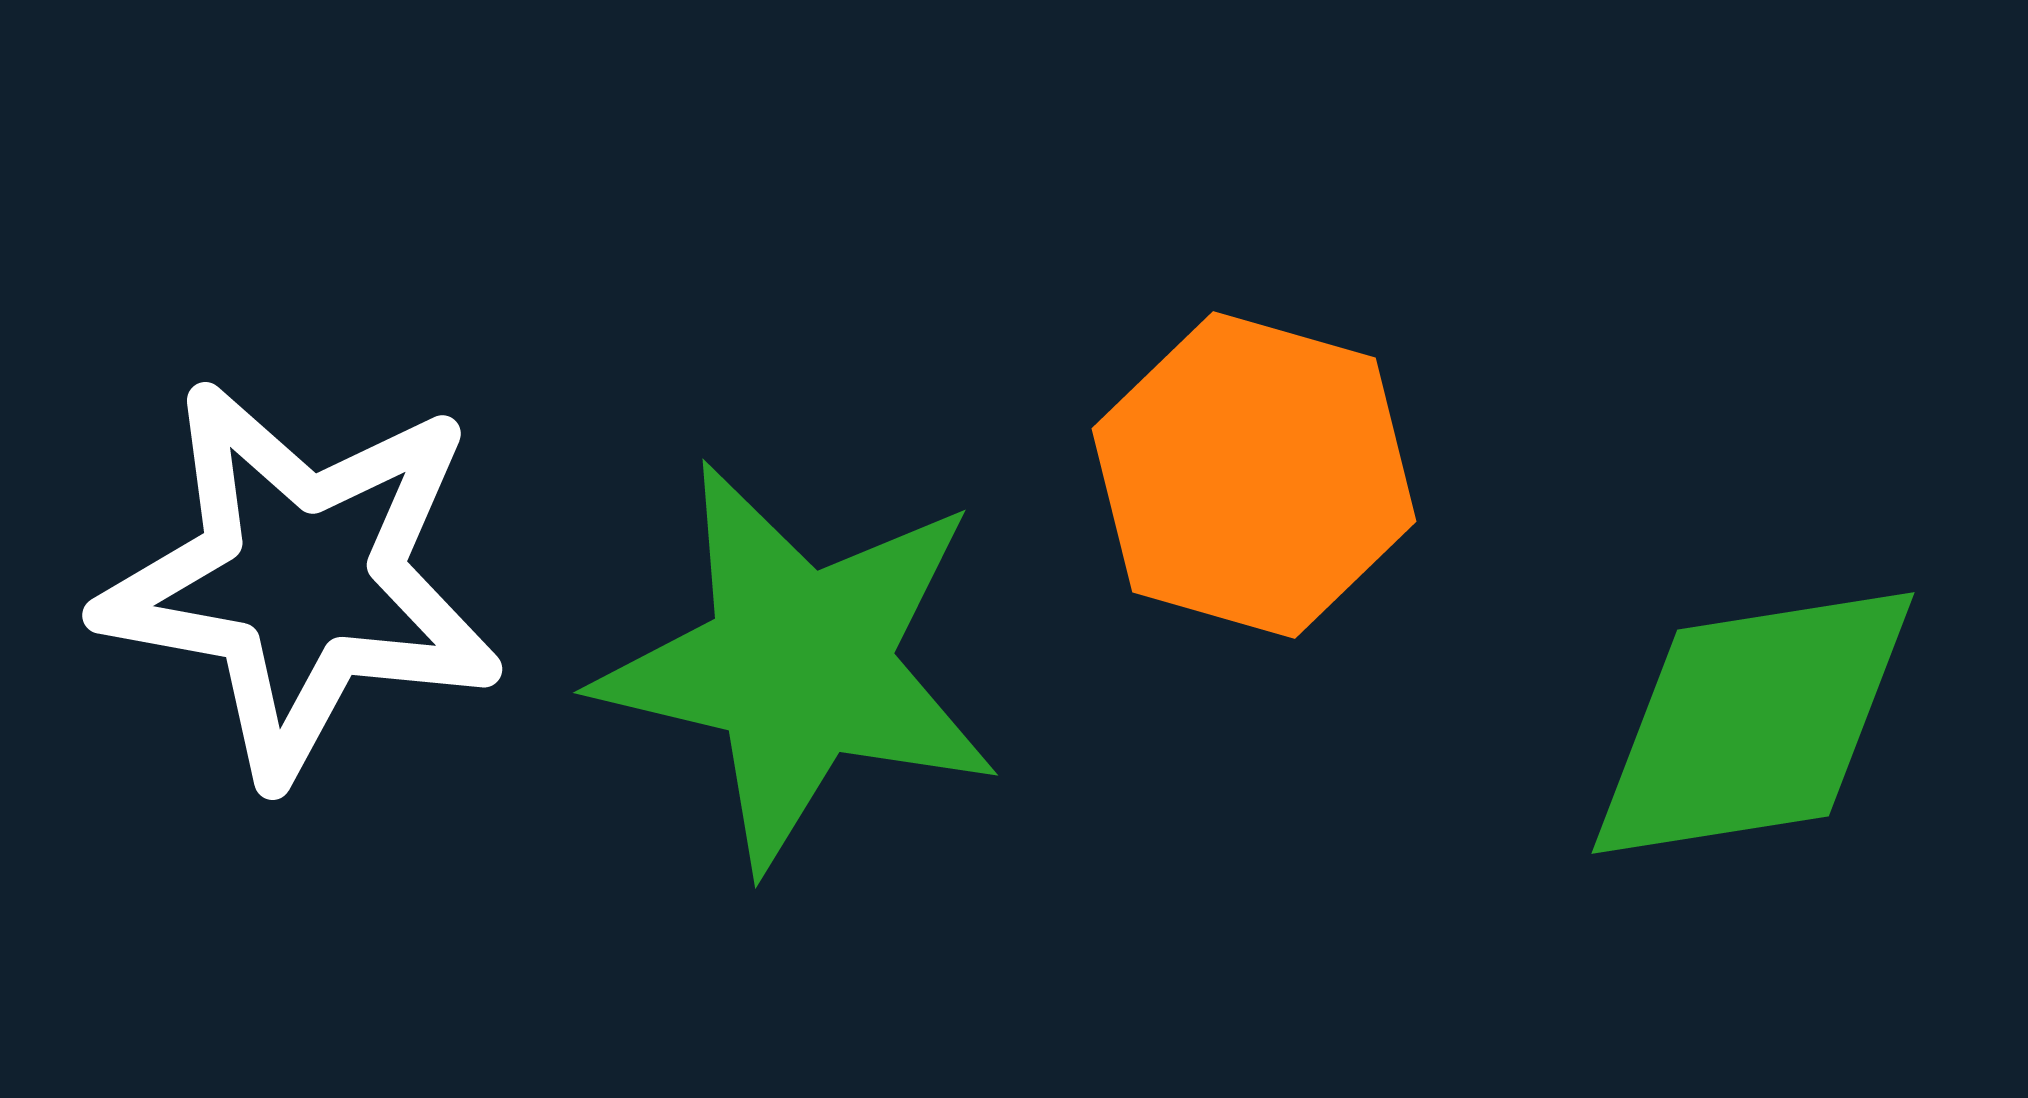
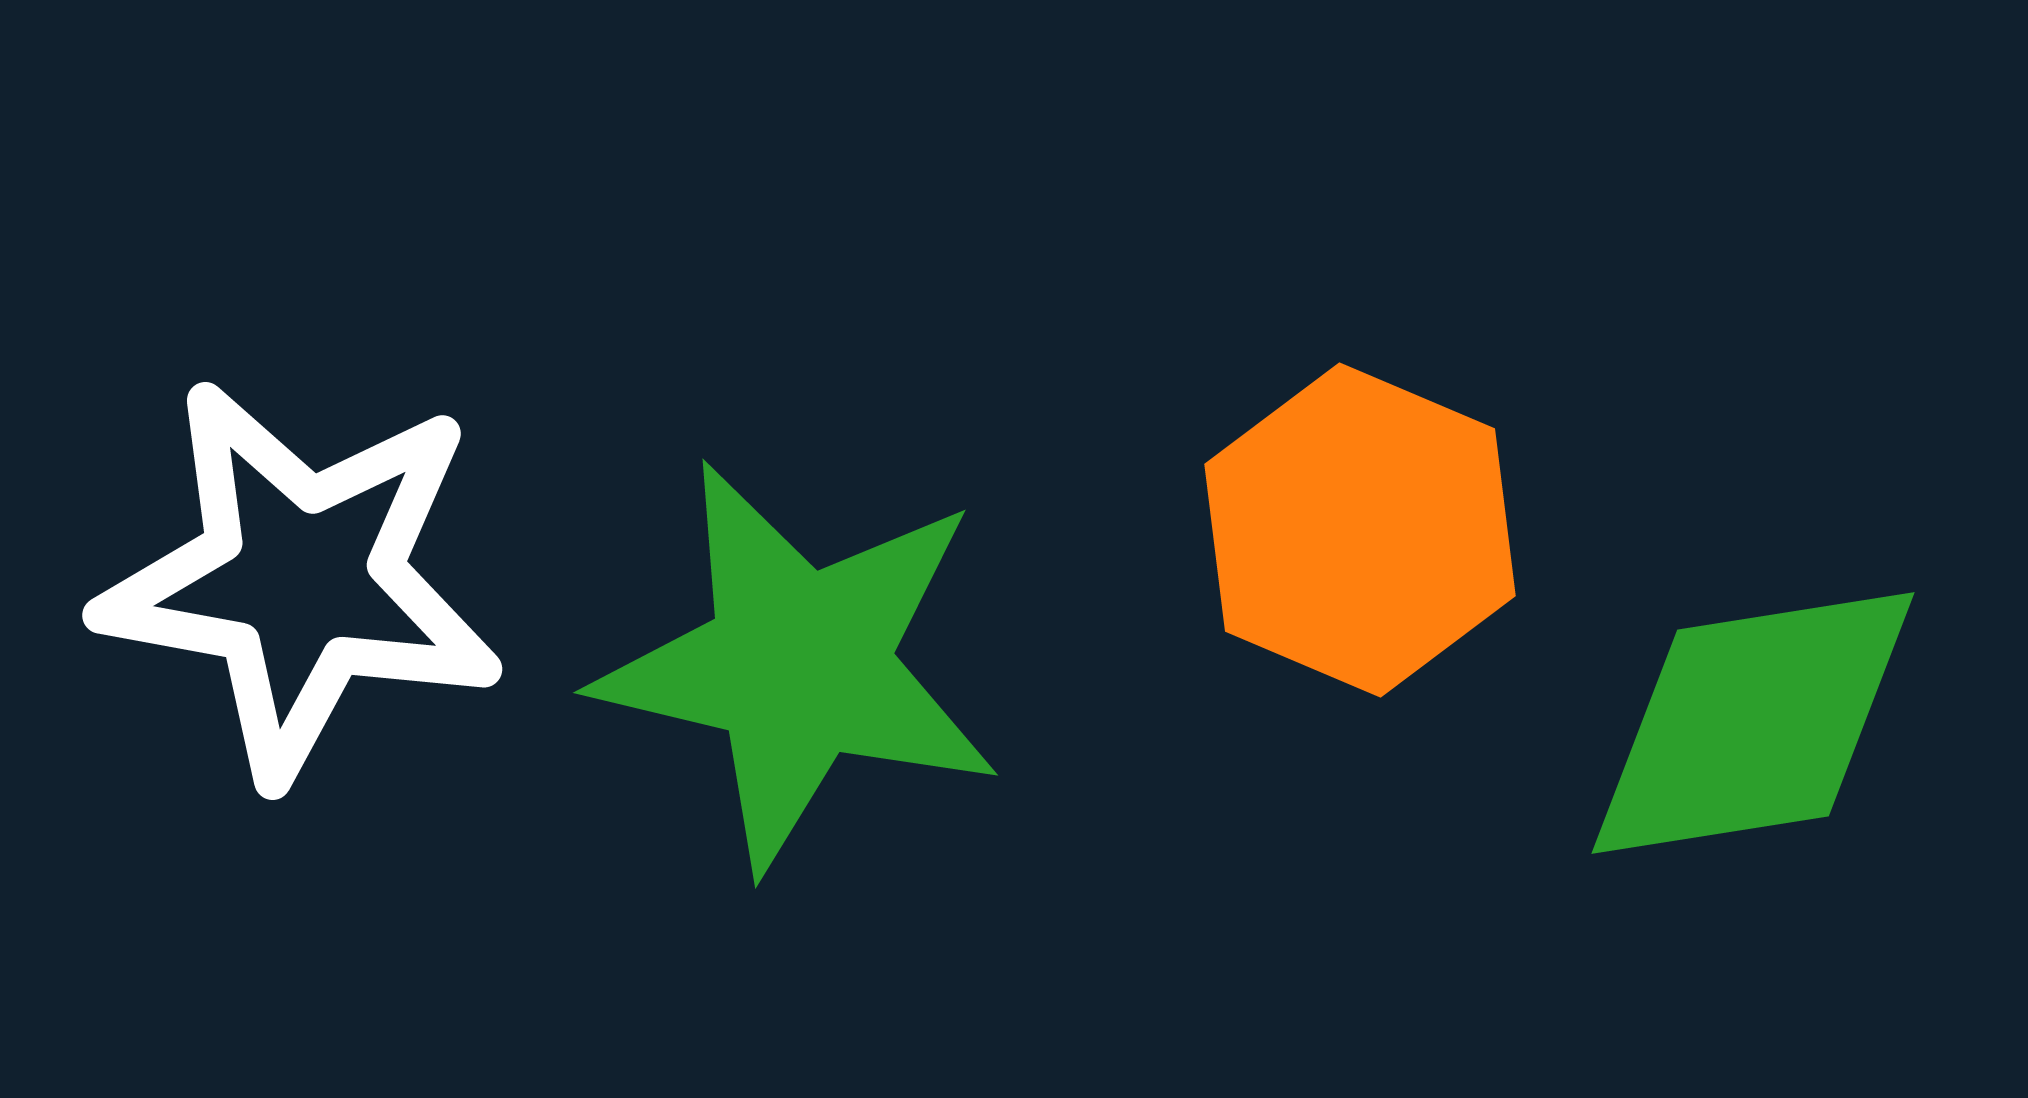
orange hexagon: moved 106 px right, 55 px down; rotated 7 degrees clockwise
